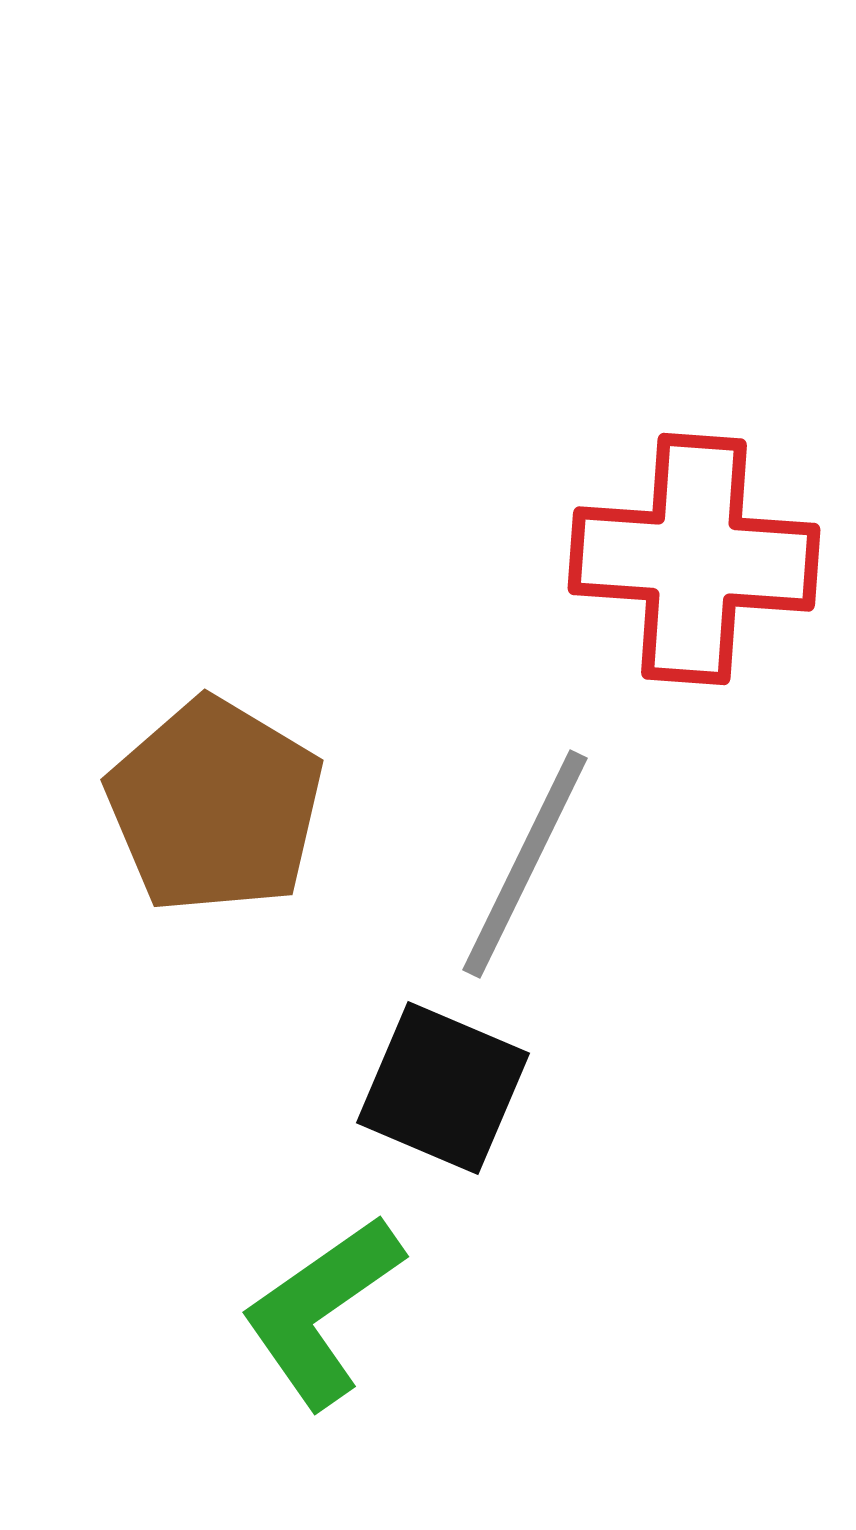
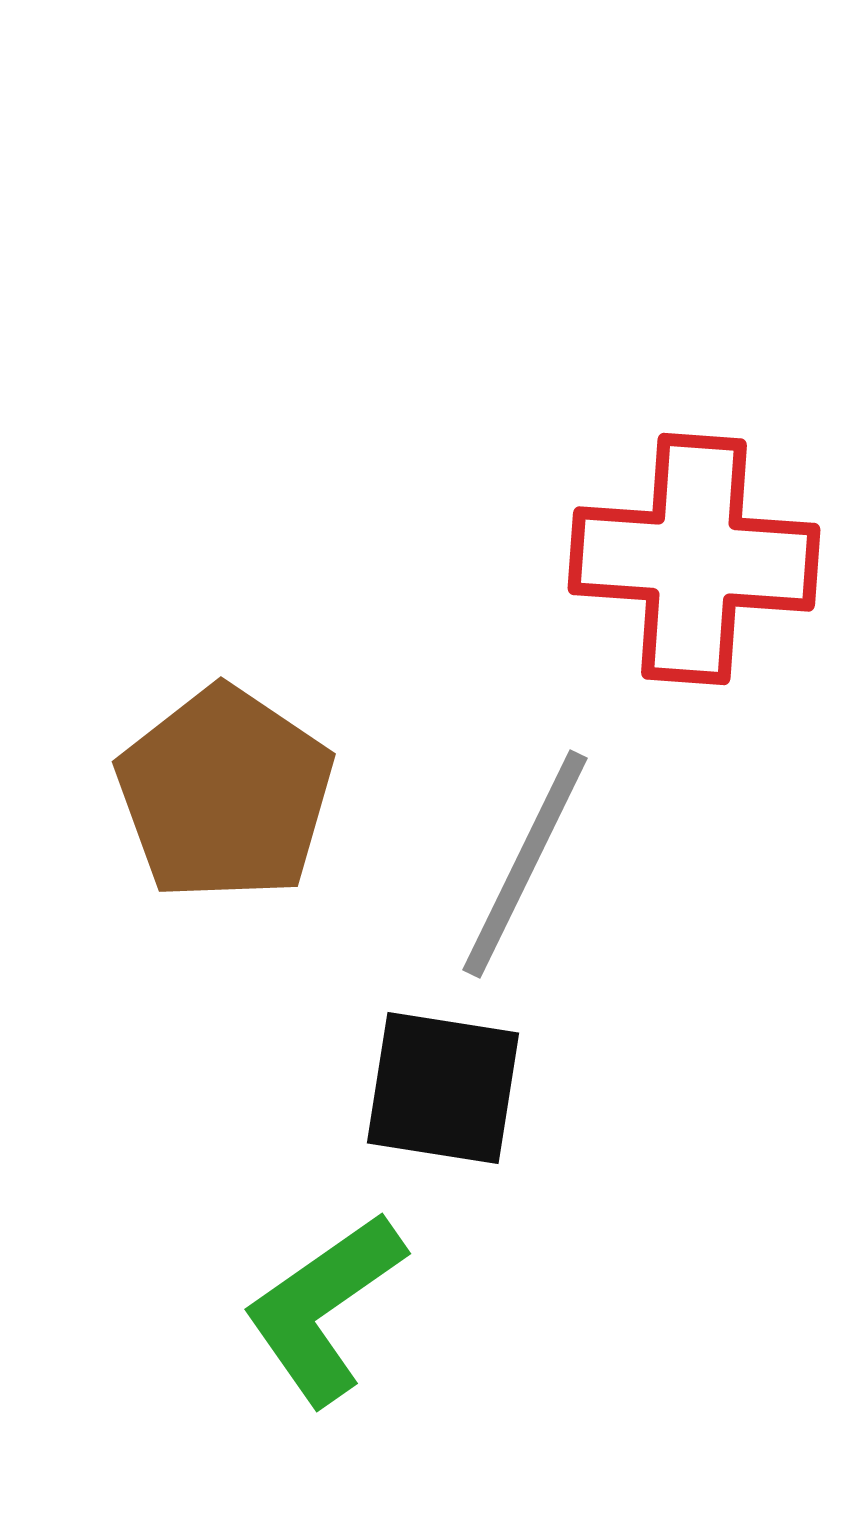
brown pentagon: moved 10 px right, 12 px up; rotated 3 degrees clockwise
black square: rotated 14 degrees counterclockwise
green L-shape: moved 2 px right, 3 px up
